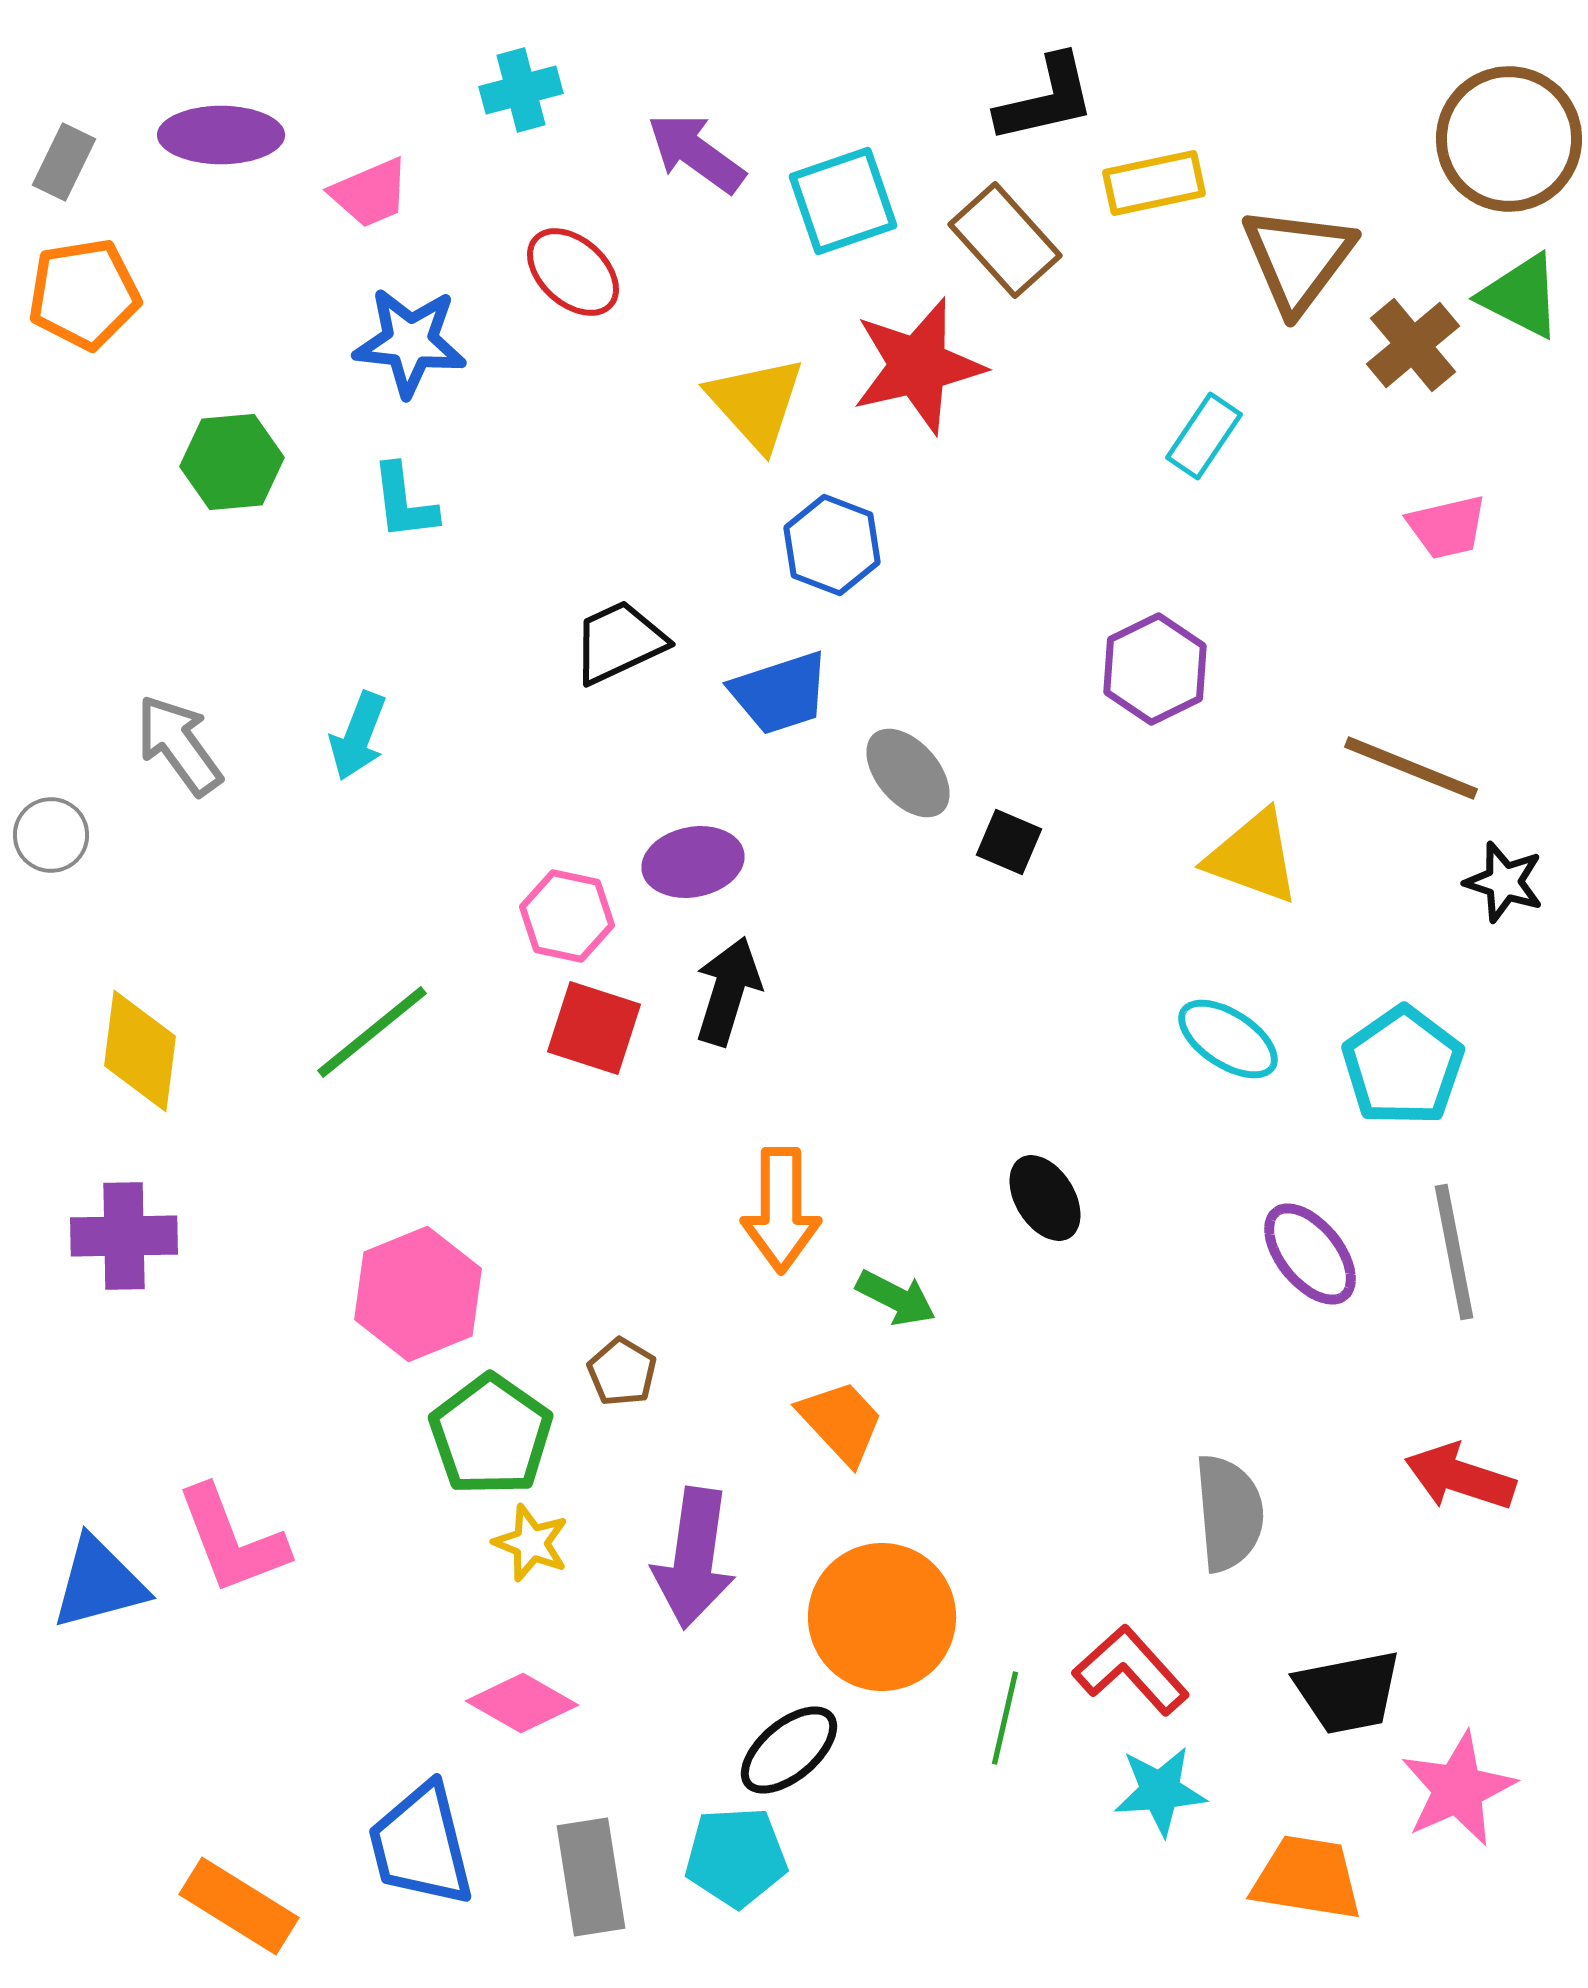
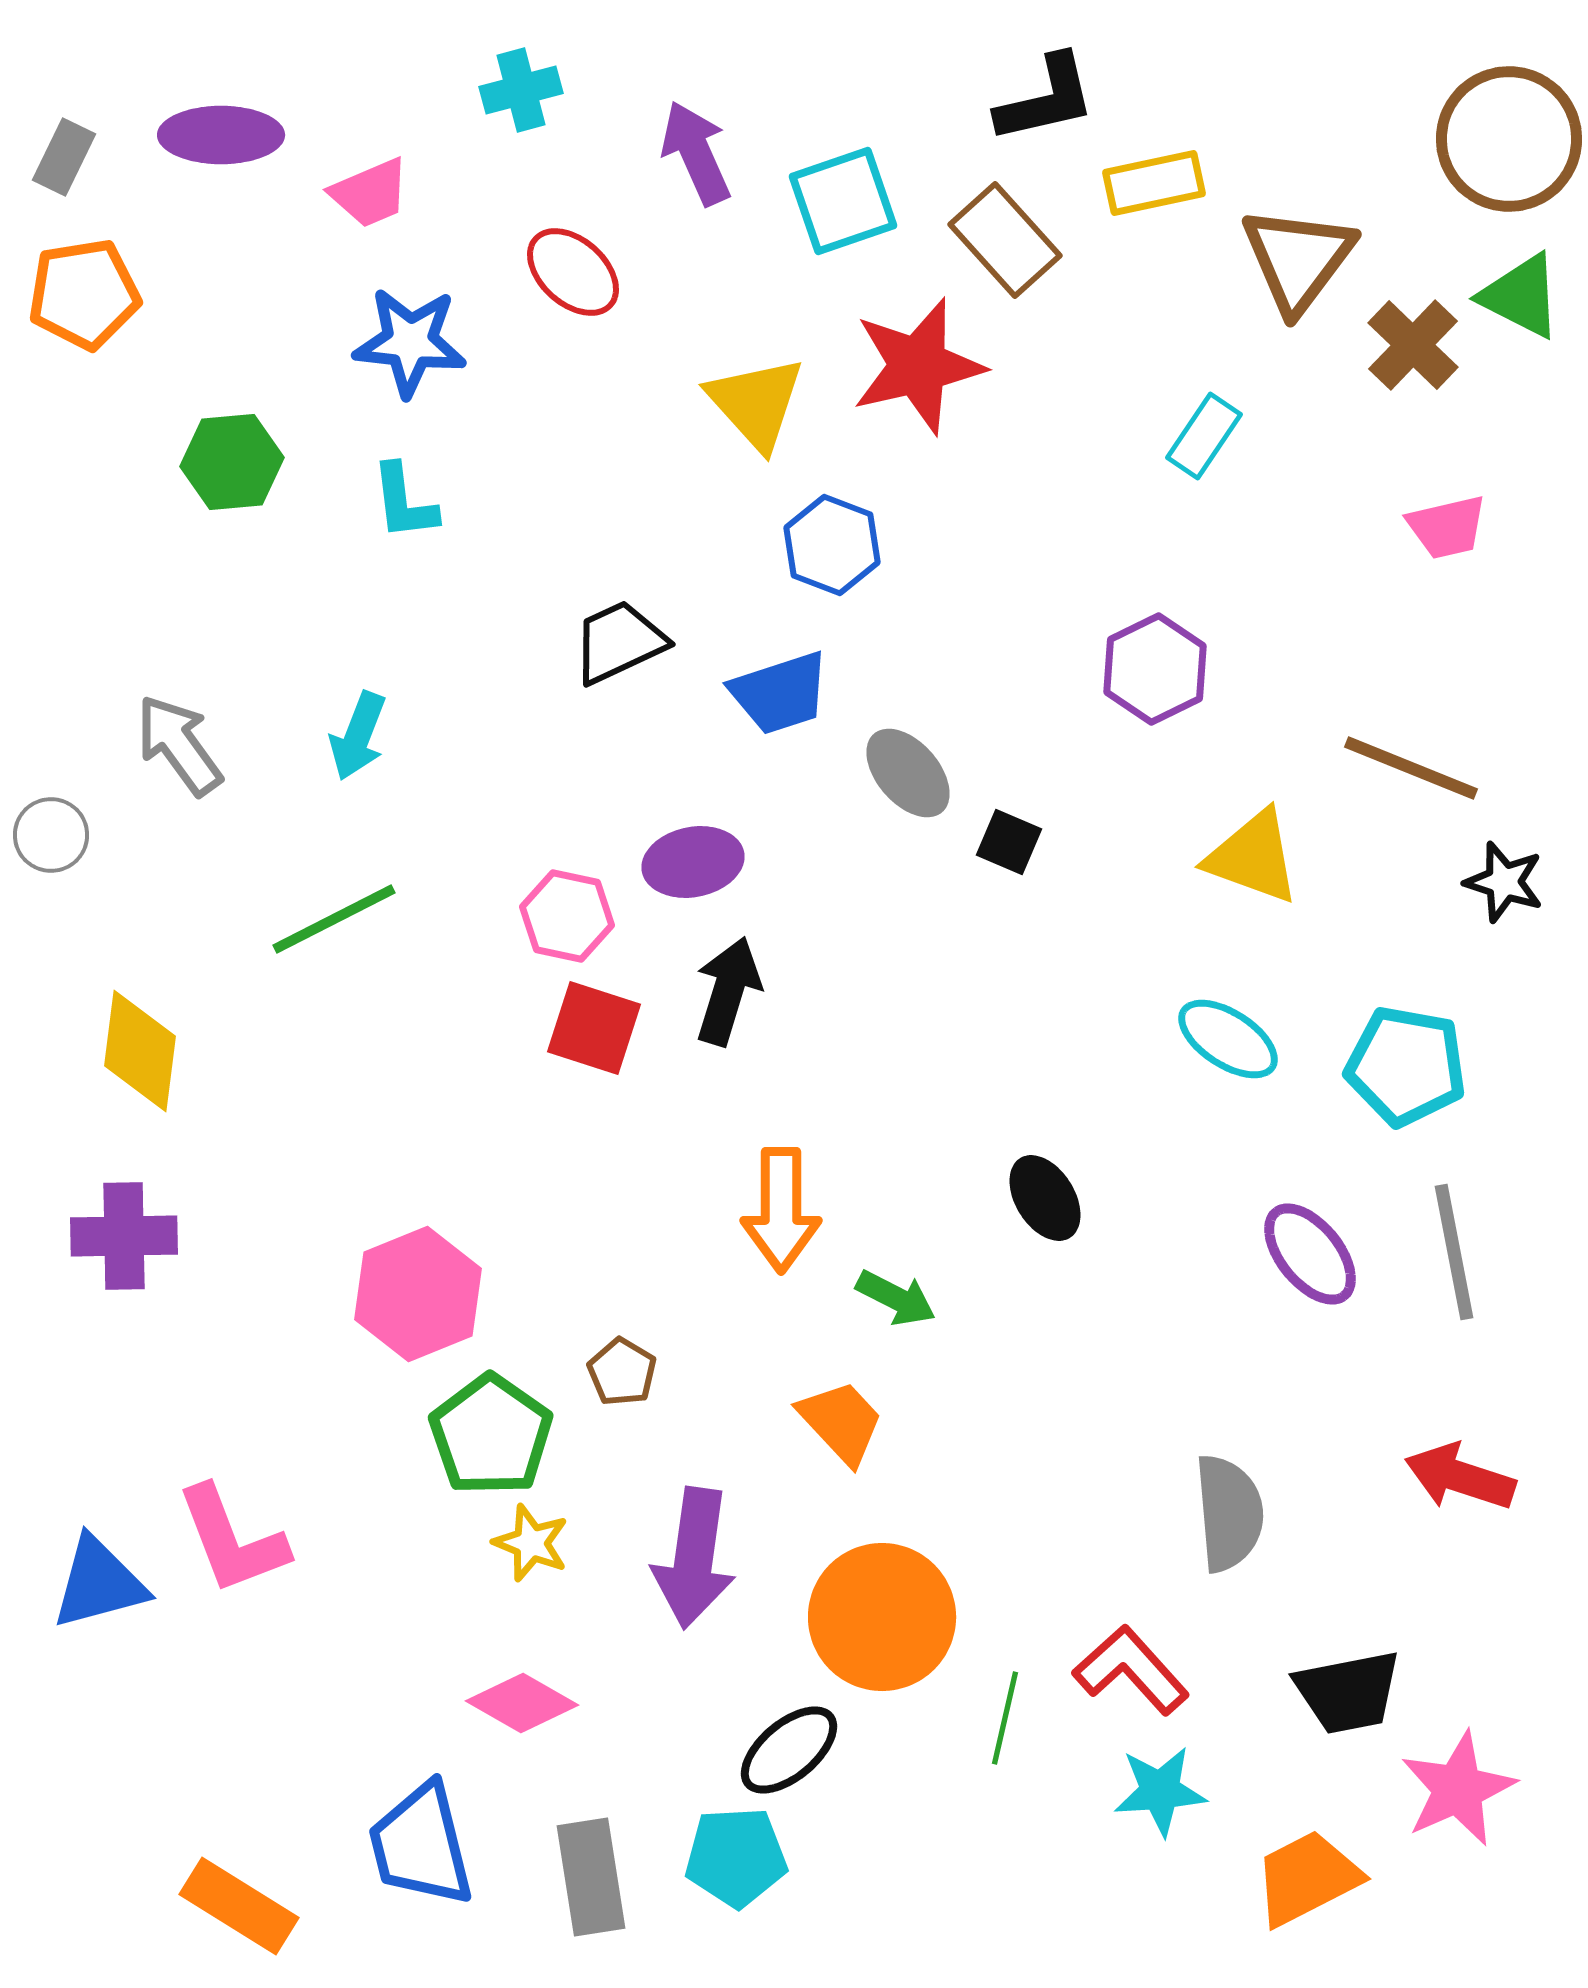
purple arrow at (696, 153): rotated 30 degrees clockwise
gray rectangle at (64, 162): moved 5 px up
brown cross at (1413, 345): rotated 6 degrees counterclockwise
green line at (372, 1032): moved 38 px left, 113 px up; rotated 12 degrees clockwise
cyan pentagon at (1403, 1066): moved 3 px right; rotated 27 degrees counterclockwise
orange trapezoid at (1307, 1878): rotated 36 degrees counterclockwise
